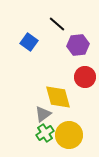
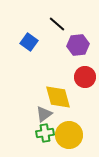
gray triangle: moved 1 px right
green cross: rotated 24 degrees clockwise
